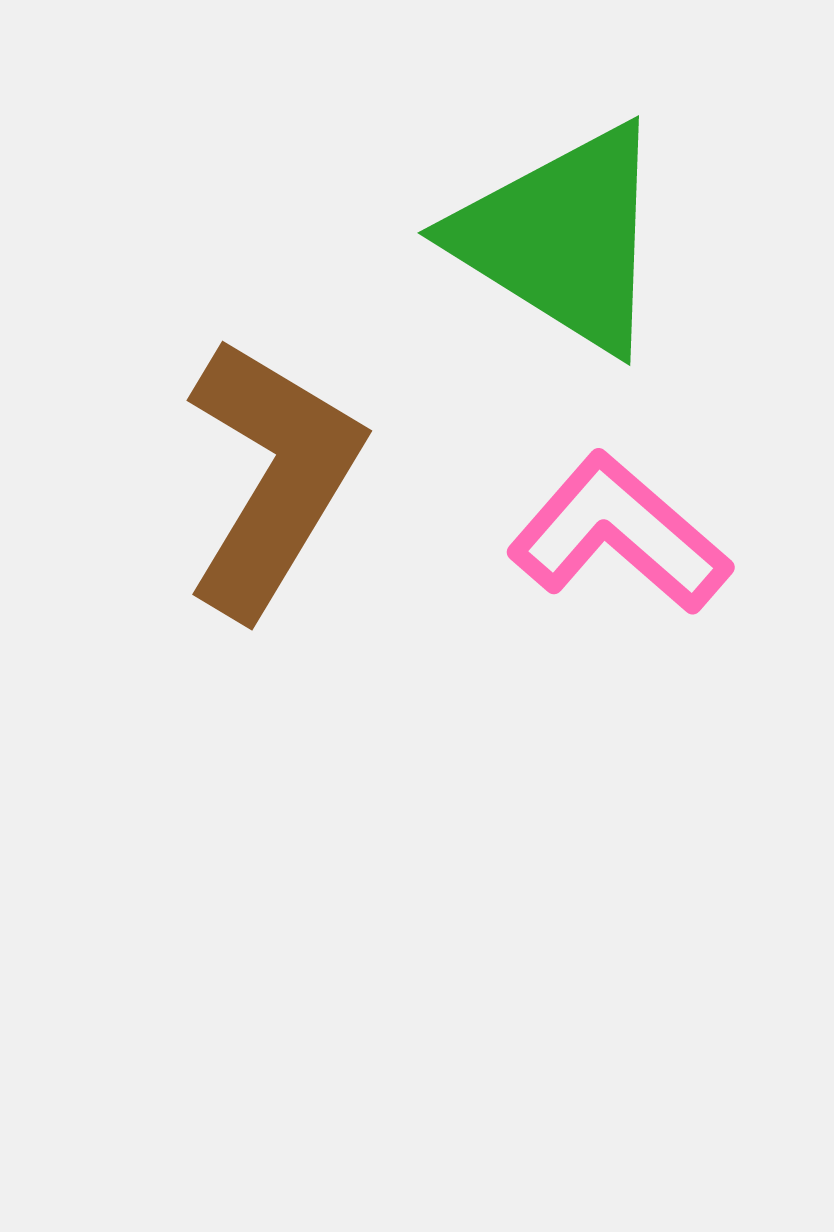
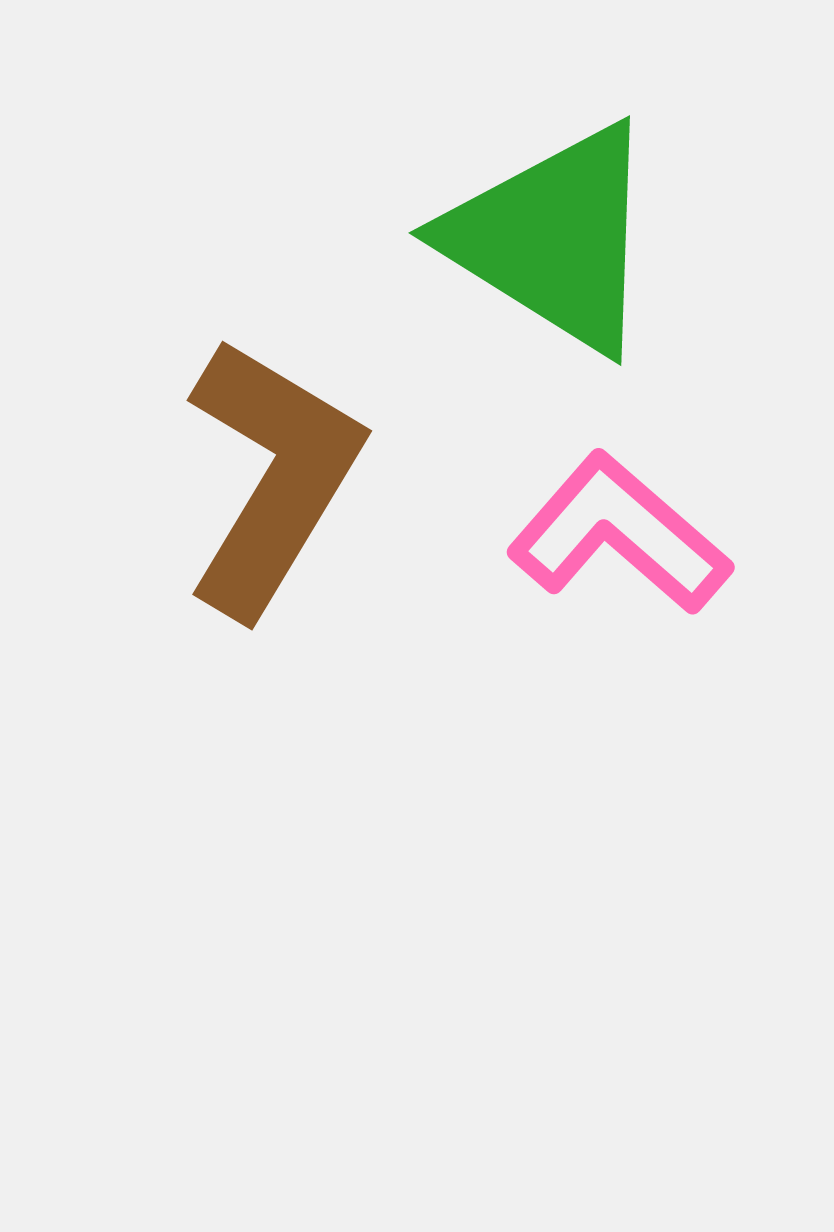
green triangle: moved 9 px left
